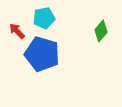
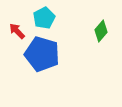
cyan pentagon: rotated 15 degrees counterclockwise
